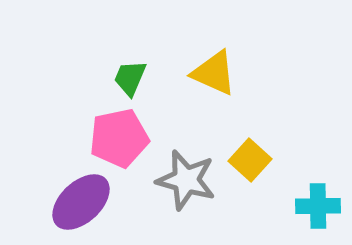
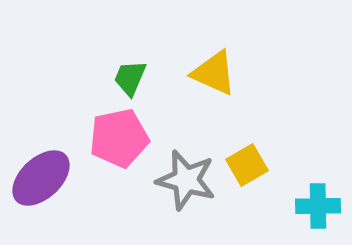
yellow square: moved 3 px left, 5 px down; rotated 18 degrees clockwise
purple ellipse: moved 40 px left, 24 px up
